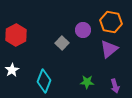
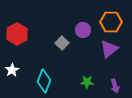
orange hexagon: rotated 10 degrees counterclockwise
red hexagon: moved 1 px right, 1 px up
